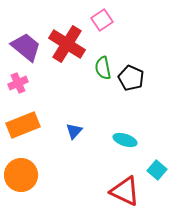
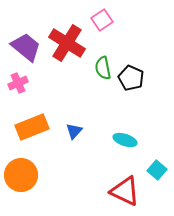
red cross: moved 1 px up
orange rectangle: moved 9 px right, 2 px down
